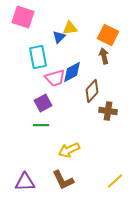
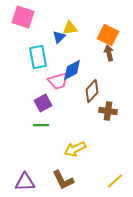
brown arrow: moved 5 px right, 3 px up
blue diamond: moved 2 px up
pink trapezoid: moved 3 px right, 3 px down
yellow arrow: moved 6 px right, 1 px up
